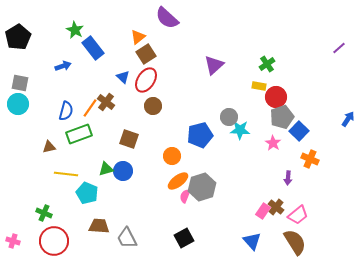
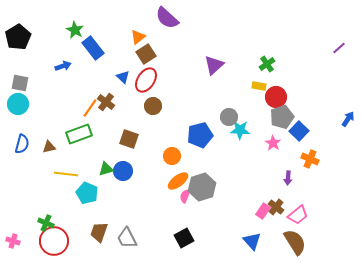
blue semicircle at (66, 111): moved 44 px left, 33 px down
green cross at (44, 213): moved 2 px right, 10 px down
brown trapezoid at (99, 226): moved 6 px down; rotated 75 degrees counterclockwise
